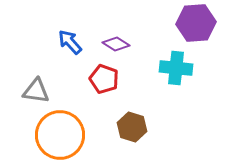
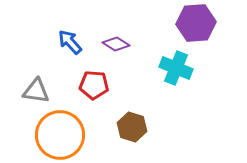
cyan cross: rotated 16 degrees clockwise
red pentagon: moved 10 px left, 6 px down; rotated 16 degrees counterclockwise
